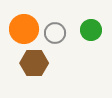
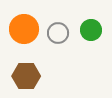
gray circle: moved 3 px right
brown hexagon: moved 8 px left, 13 px down
